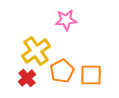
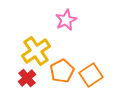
pink star: rotated 20 degrees counterclockwise
orange square: rotated 35 degrees counterclockwise
